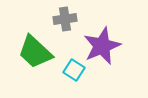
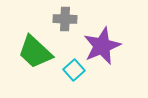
gray cross: rotated 10 degrees clockwise
cyan square: rotated 15 degrees clockwise
